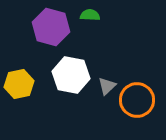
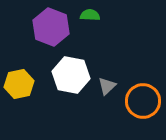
purple hexagon: rotated 6 degrees clockwise
orange circle: moved 6 px right, 1 px down
